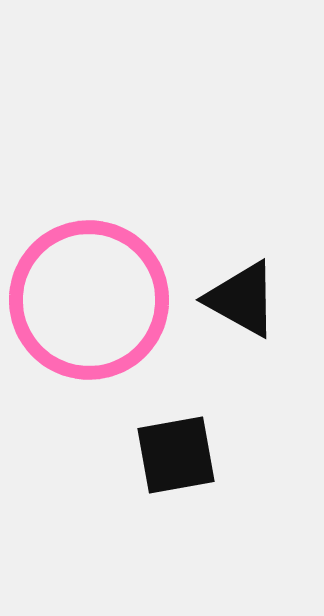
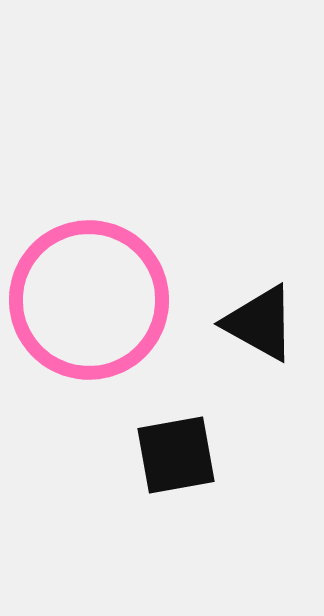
black triangle: moved 18 px right, 24 px down
